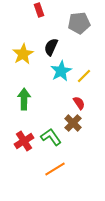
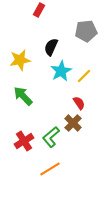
red rectangle: rotated 48 degrees clockwise
gray pentagon: moved 7 px right, 8 px down
yellow star: moved 3 px left, 6 px down; rotated 20 degrees clockwise
green arrow: moved 1 px left, 3 px up; rotated 45 degrees counterclockwise
green L-shape: rotated 95 degrees counterclockwise
orange line: moved 5 px left
